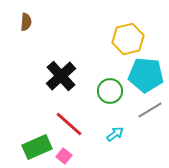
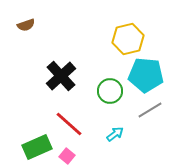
brown semicircle: moved 3 px down; rotated 66 degrees clockwise
pink square: moved 3 px right
